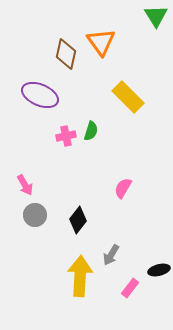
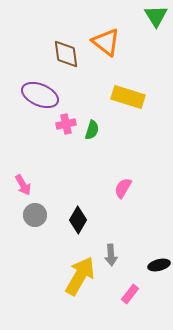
orange triangle: moved 5 px right; rotated 16 degrees counterclockwise
brown diamond: rotated 20 degrees counterclockwise
yellow rectangle: rotated 28 degrees counterclockwise
green semicircle: moved 1 px right, 1 px up
pink cross: moved 12 px up
pink arrow: moved 2 px left
black diamond: rotated 8 degrees counterclockwise
gray arrow: rotated 35 degrees counterclockwise
black ellipse: moved 5 px up
yellow arrow: rotated 27 degrees clockwise
pink rectangle: moved 6 px down
